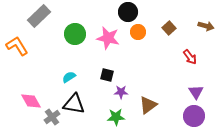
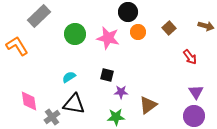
pink diamond: moved 2 px left; rotated 20 degrees clockwise
